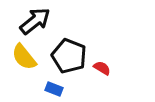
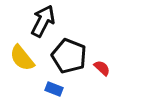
black arrow: moved 8 px right; rotated 24 degrees counterclockwise
yellow semicircle: moved 2 px left, 1 px down
red semicircle: rotated 12 degrees clockwise
